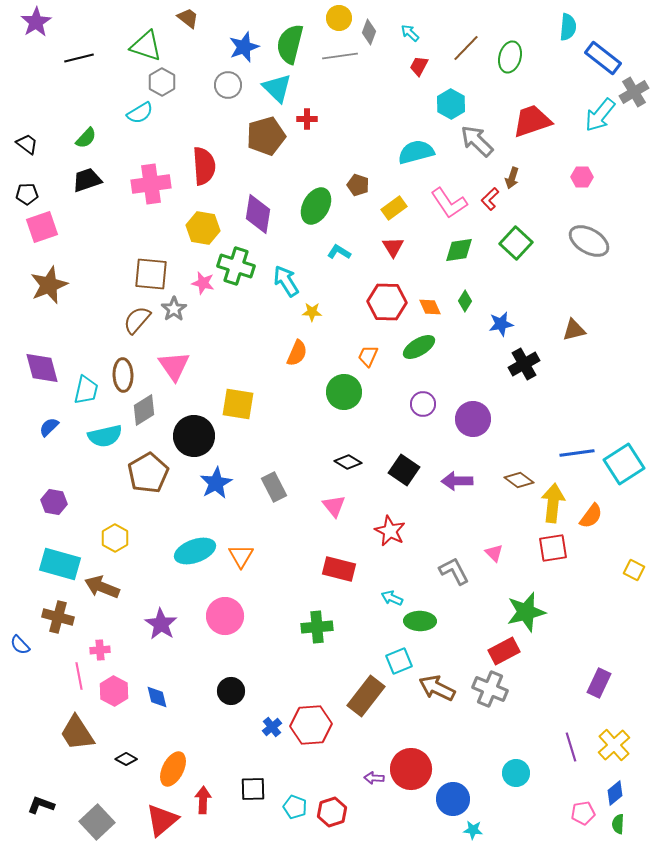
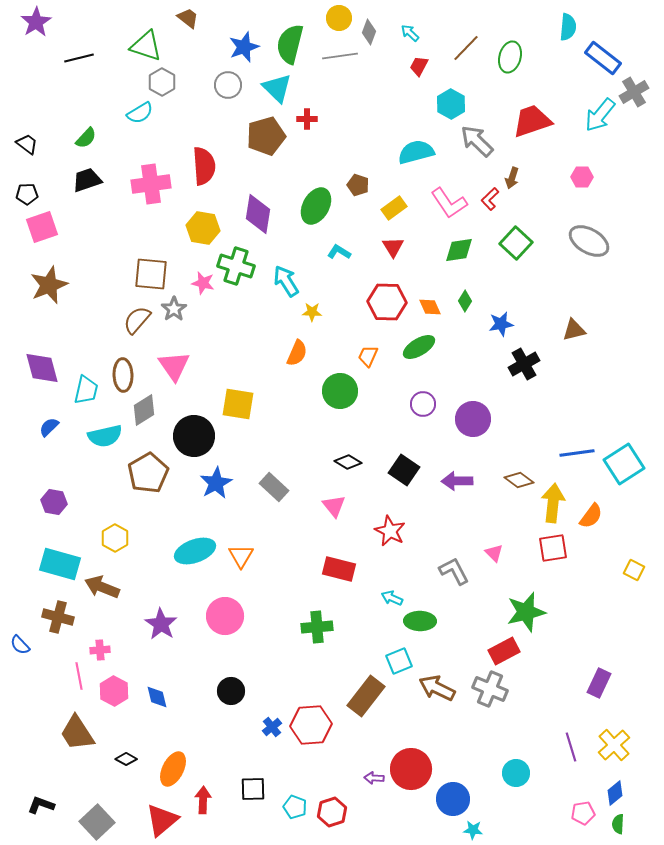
green circle at (344, 392): moved 4 px left, 1 px up
gray rectangle at (274, 487): rotated 20 degrees counterclockwise
